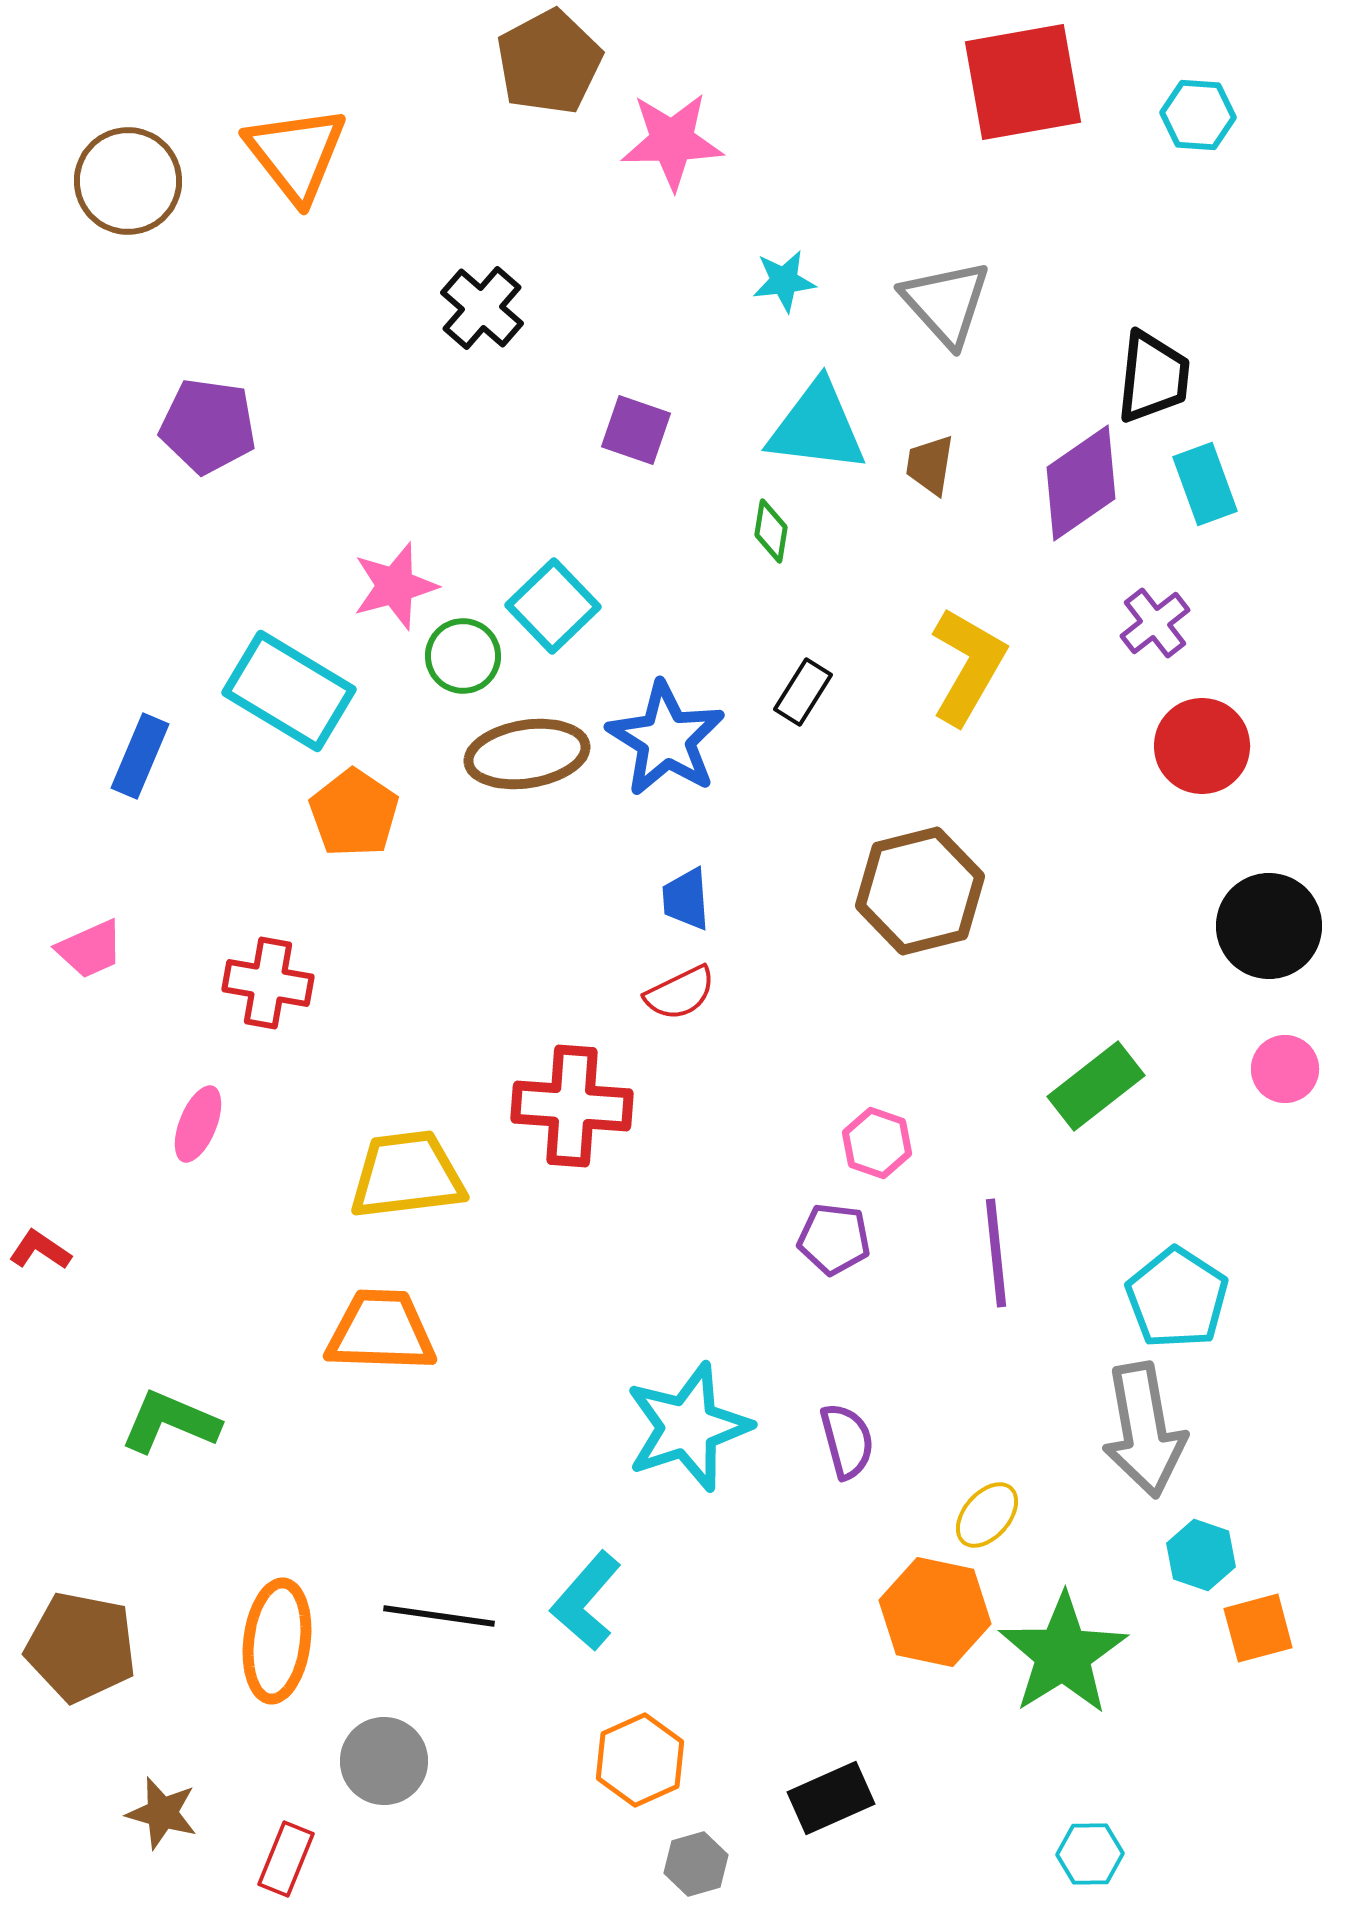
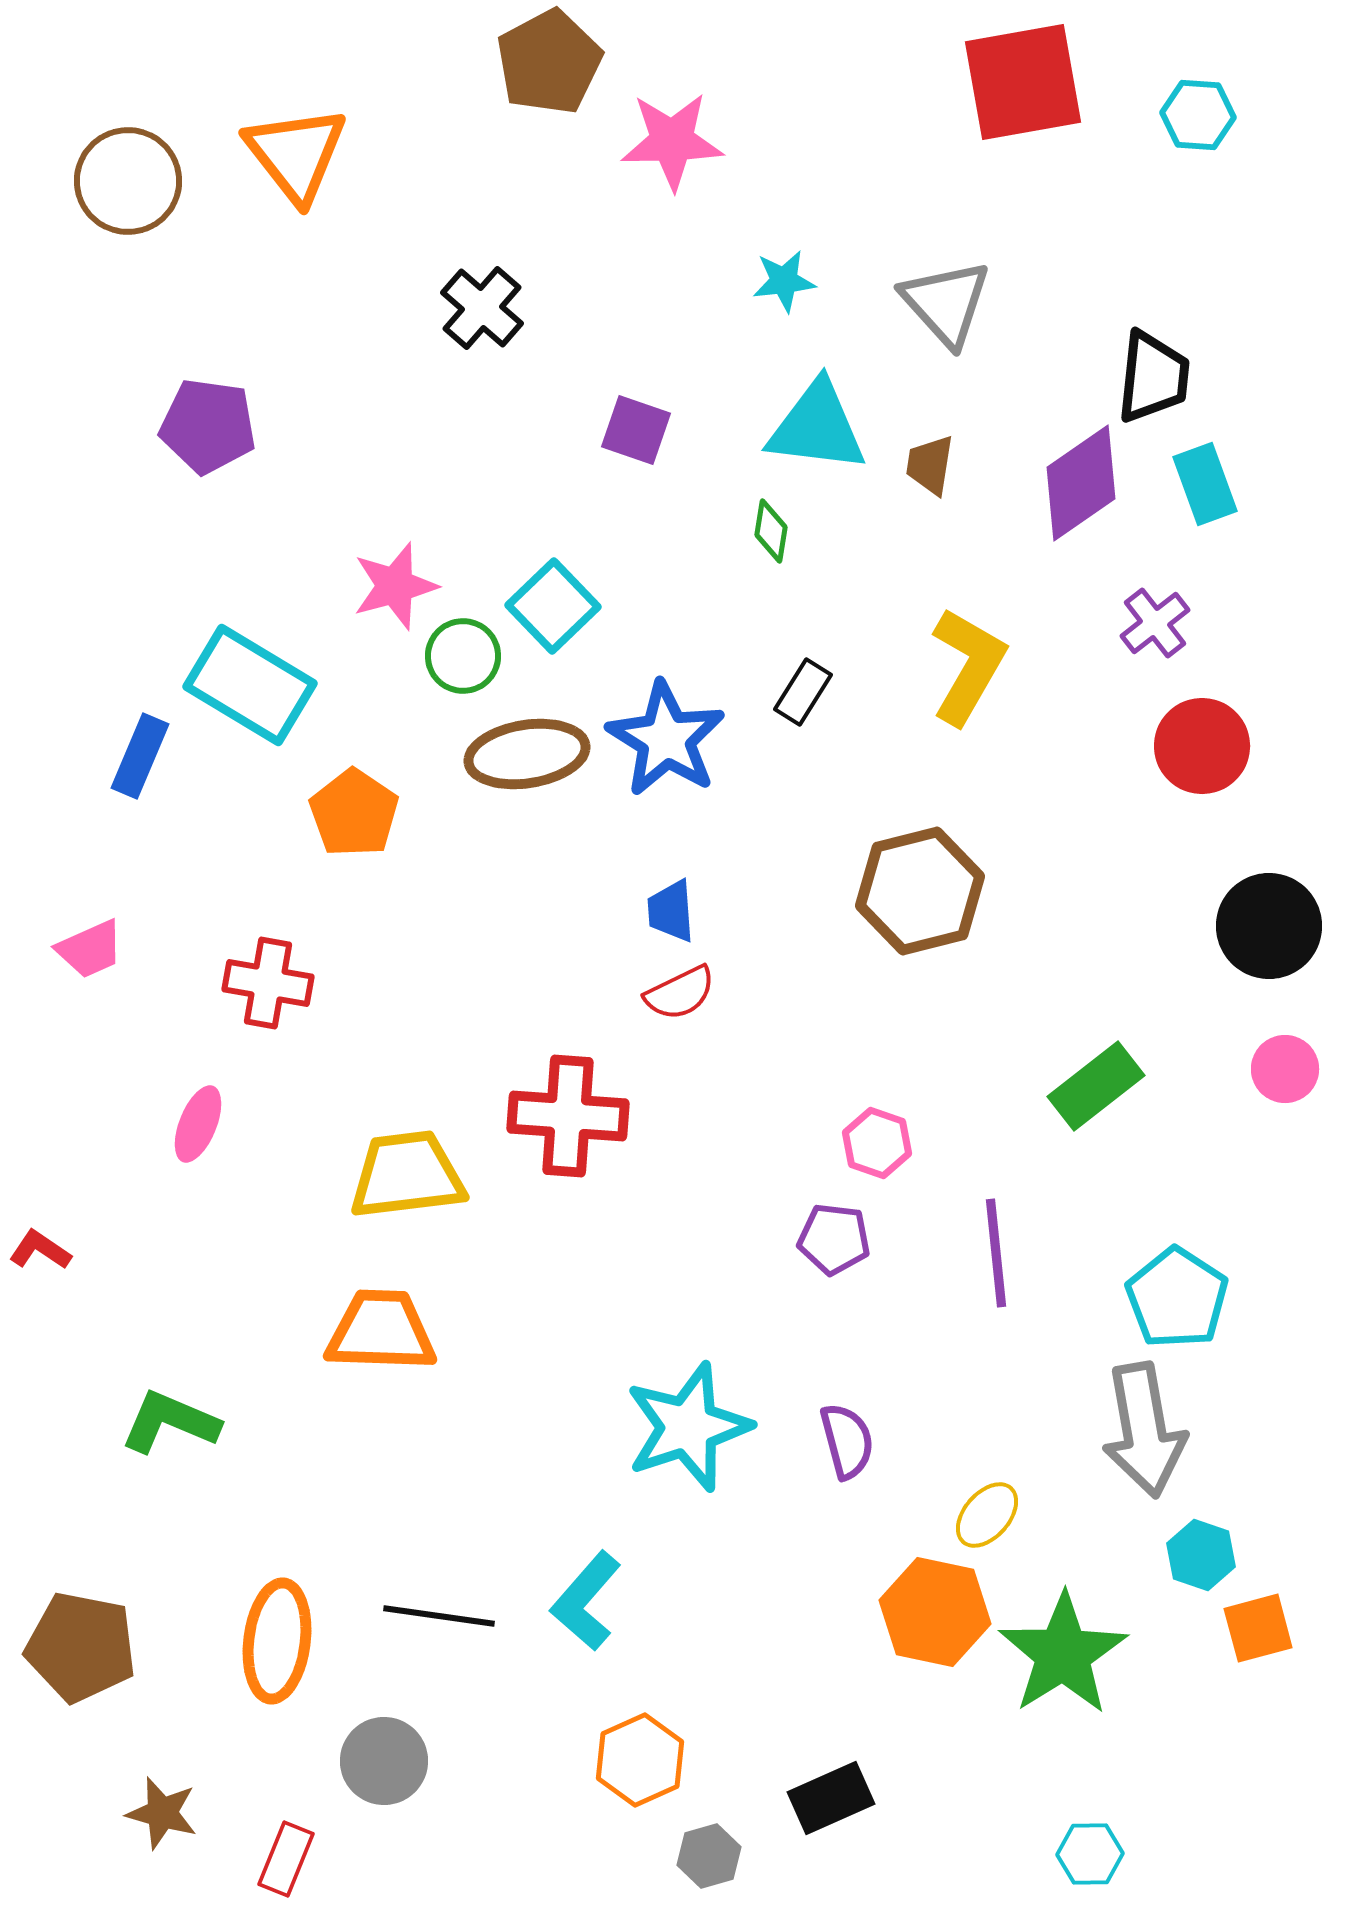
cyan rectangle at (289, 691): moved 39 px left, 6 px up
blue trapezoid at (686, 899): moved 15 px left, 12 px down
red cross at (572, 1106): moved 4 px left, 10 px down
gray hexagon at (696, 1864): moved 13 px right, 8 px up
